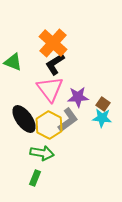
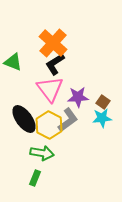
brown square: moved 2 px up
cyan star: rotated 12 degrees counterclockwise
